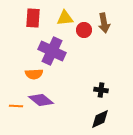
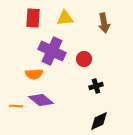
red circle: moved 29 px down
black cross: moved 5 px left, 4 px up; rotated 24 degrees counterclockwise
black diamond: moved 1 px left, 2 px down
